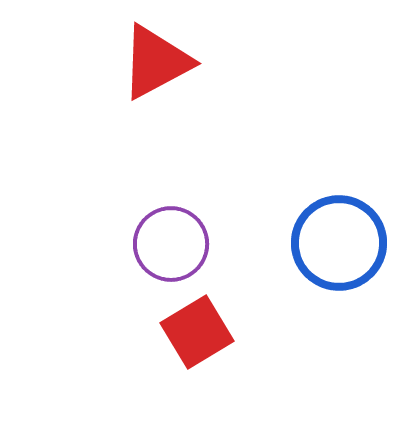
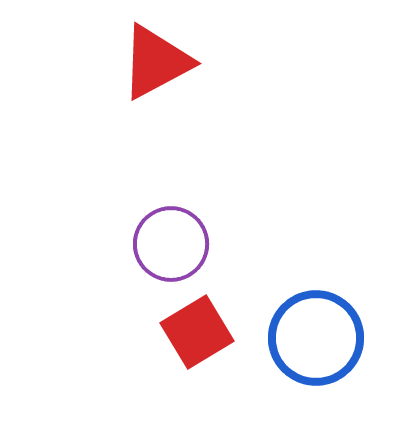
blue circle: moved 23 px left, 95 px down
